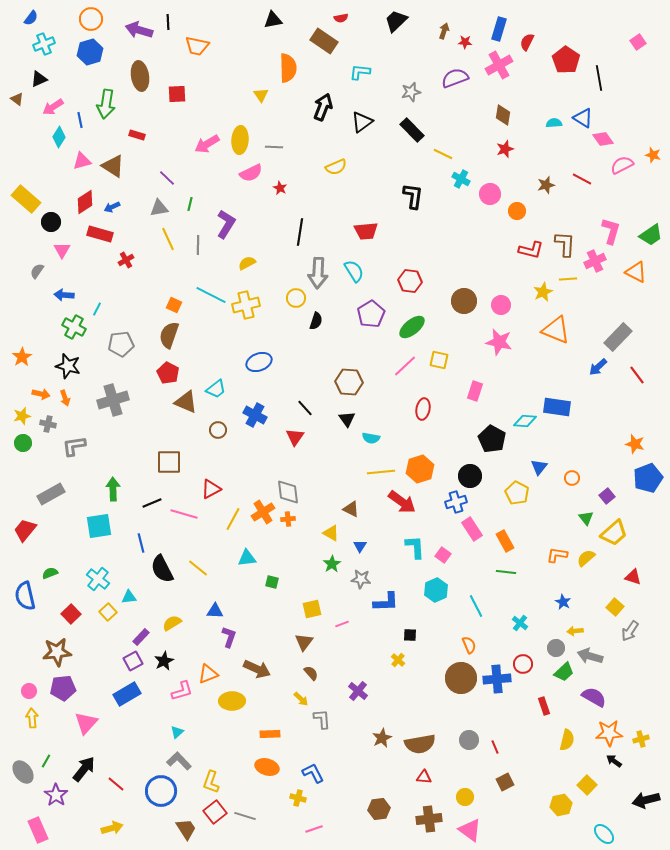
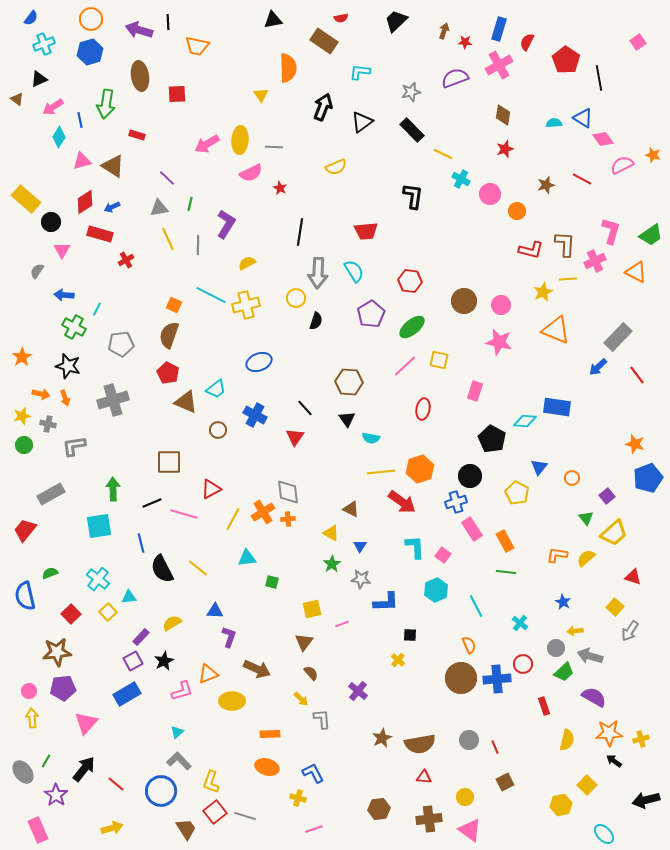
green circle at (23, 443): moved 1 px right, 2 px down
